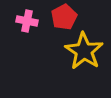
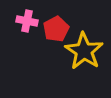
red pentagon: moved 8 px left, 12 px down
